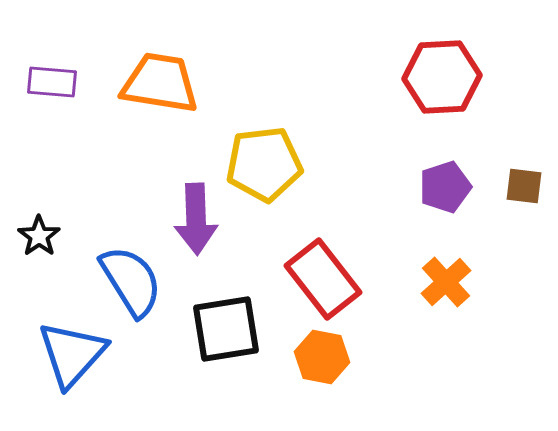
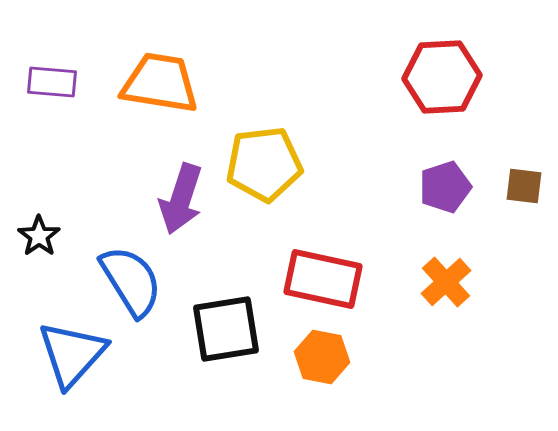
purple arrow: moved 15 px left, 20 px up; rotated 20 degrees clockwise
red rectangle: rotated 40 degrees counterclockwise
